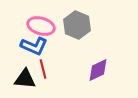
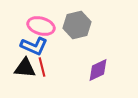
gray hexagon: rotated 24 degrees clockwise
red line: moved 1 px left, 2 px up
black triangle: moved 11 px up
